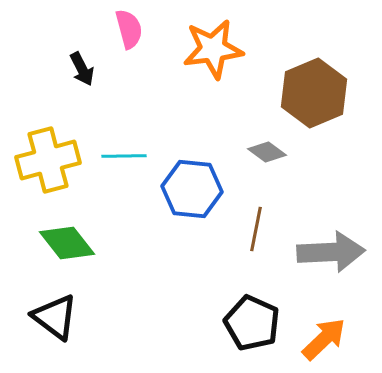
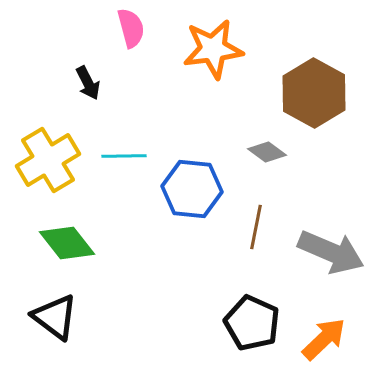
pink semicircle: moved 2 px right, 1 px up
black arrow: moved 6 px right, 14 px down
brown hexagon: rotated 8 degrees counterclockwise
yellow cross: rotated 16 degrees counterclockwise
brown line: moved 2 px up
gray arrow: rotated 26 degrees clockwise
